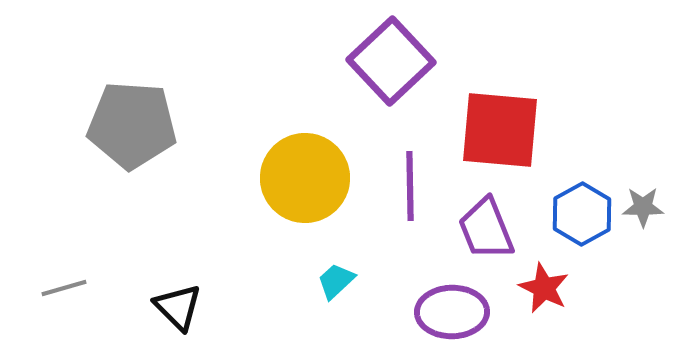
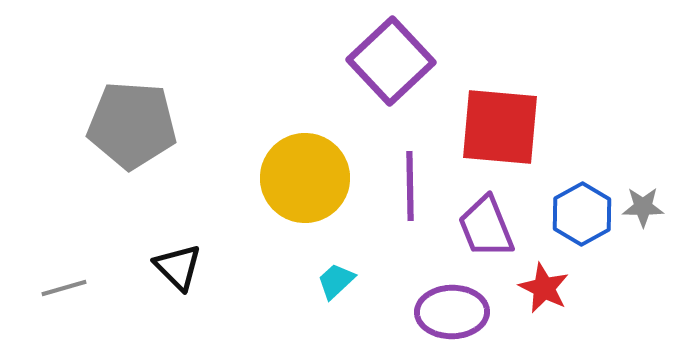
red square: moved 3 px up
purple trapezoid: moved 2 px up
black triangle: moved 40 px up
